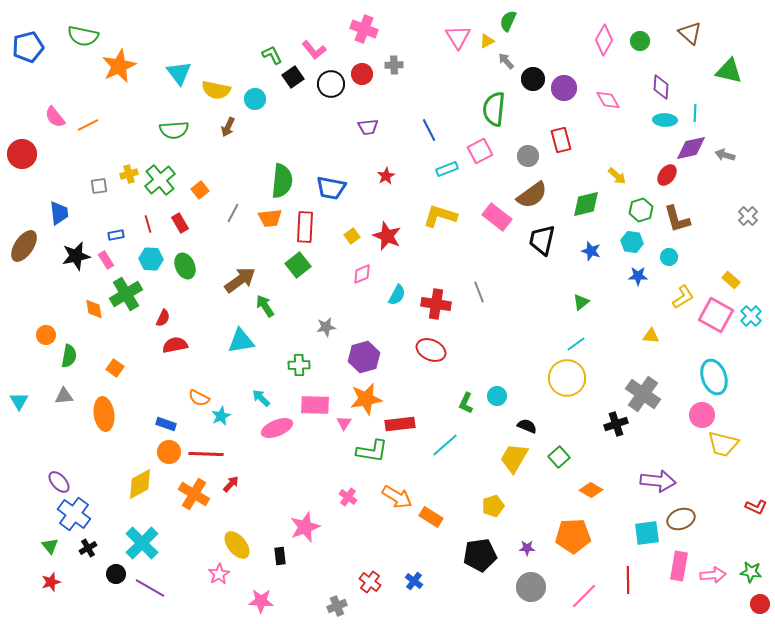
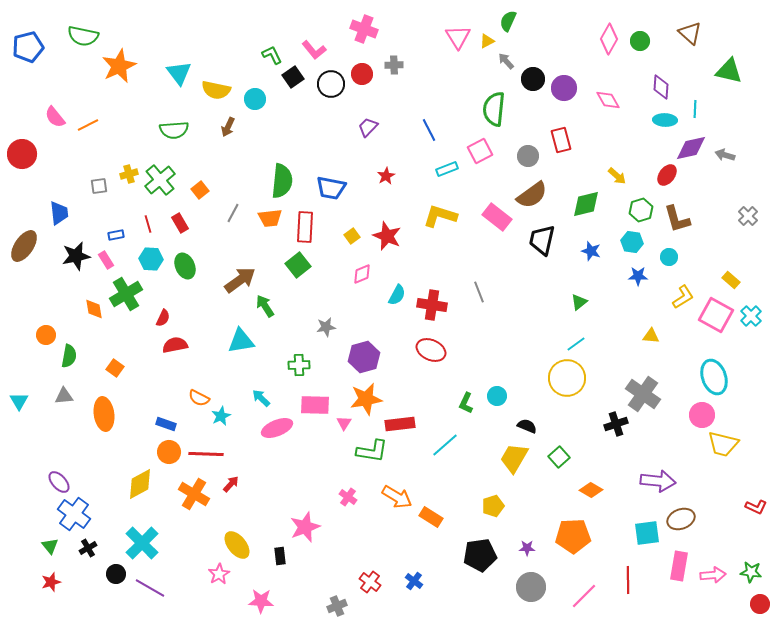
pink diamond at (604, 40): moved 5 px right, 1 px up
cyan line at (695, 113): moved 4 px up
purple trapezoid at (368, 127): rotated 140 degrees clockwise
green triangle at (581, 302): moved 2 px left
red cross at (436, 304): moved 4 px left, 1 px down
